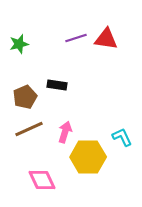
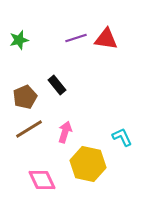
green star: moved 4 px up
black rectangle: rotated 42 degrees clockwise
brown line: rotated 8 degrees counterclockwise
yellow hexagon: moved 7 px down; rotated 12 degrees clockwise
